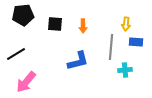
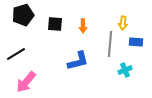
black pentagon: rotated 10 degrees counterclockwise
yellow arrow: moved 3 px left, 1 px up
gray line: moved 1 px left, 3 px up
cyan cross: rotated 16 degrees counterclockwise
